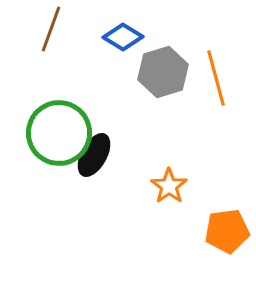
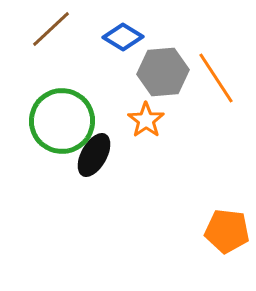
brown line: rotated 27 degrees clockwise
gray hexagon: rotated 12 degrees clockwise
orange line: rotated 18 degrees counterclockwise
green circle: moved 3 px right, 12 px up
orange star: moved 23 px left, 66 px up
orange pentagon: rotated 15 degrees clockwise
